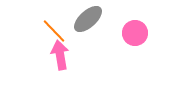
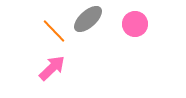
pink circle: moved 9 px up
pink arrow: moved 8 px left, 13 px down; rotated 56 degrees clockwise
